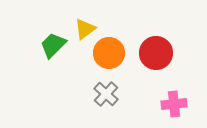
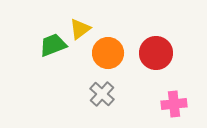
yellow triangle: moved 5 px left
green trapezoid: rotated 24 degrees clockwise
orange circle: moved 1 px left
gray cross: moved 4 px left
